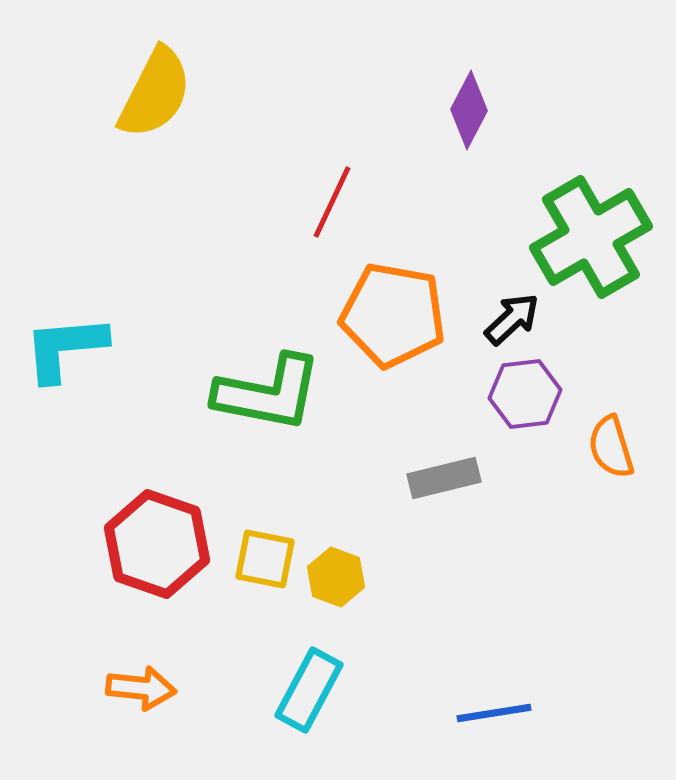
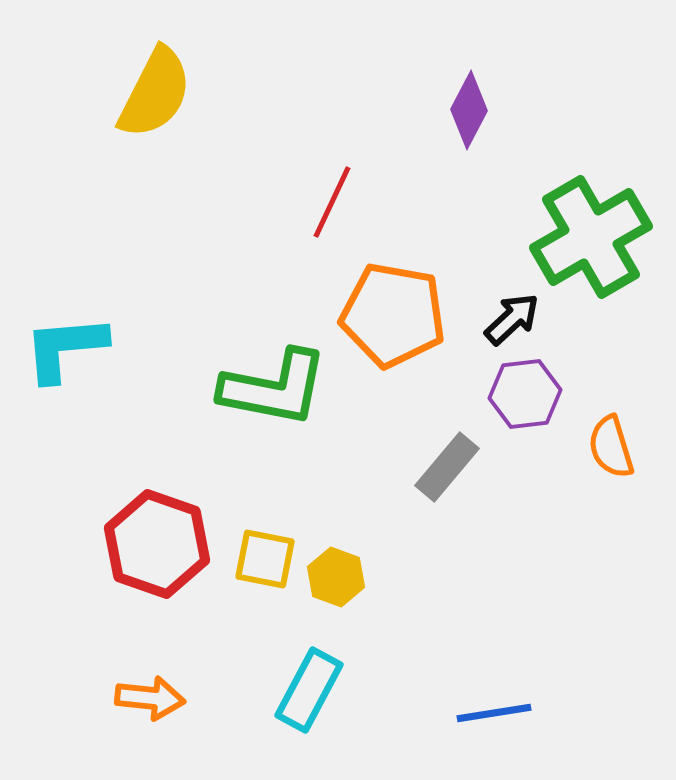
green L-shape: moved 6 px right, 5 px up
gray rectangle: moved 3 px right, 11 px up; rotated 36 degrees counterclockwise
orange arrow: moved 9 px right, 10 px down
